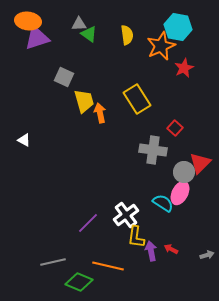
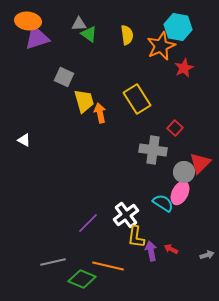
green diamond: moved 3 px right, 3 px up
